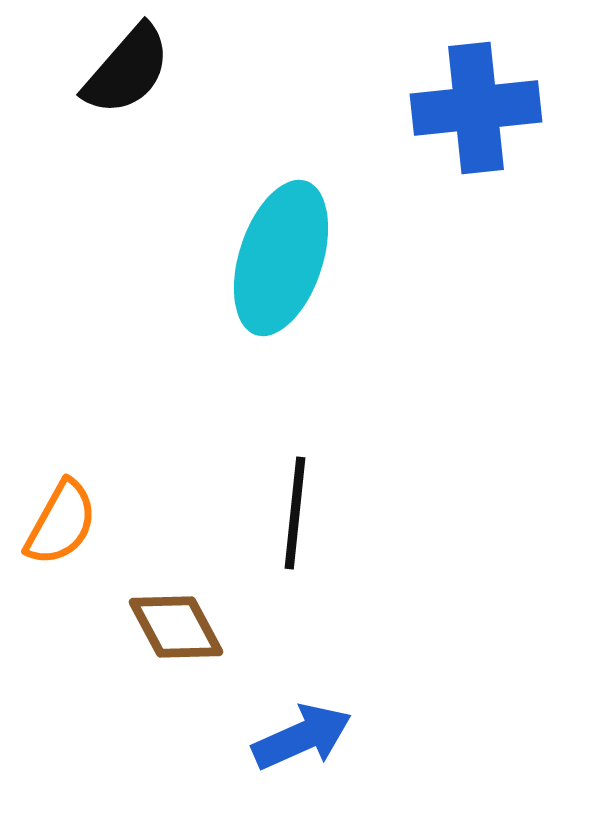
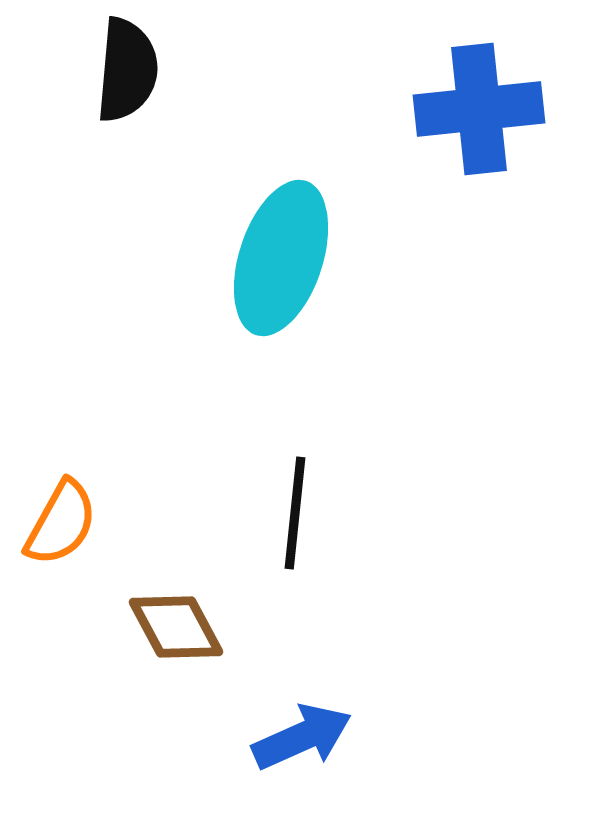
black semicircle: rotated 36 degrees counterclockwise
blue cross: moved 3 px right, 1 px down
